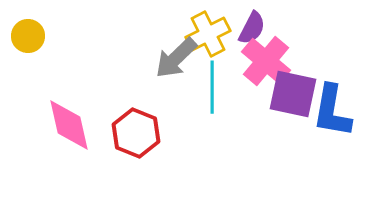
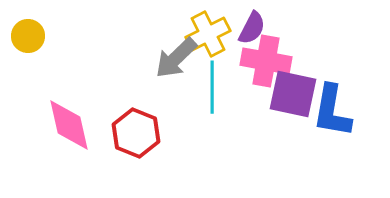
pink cross: rotated 30 degrees counterclockwise
